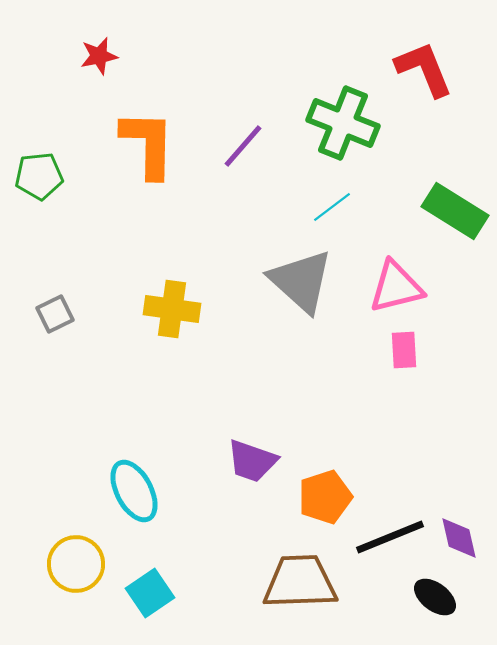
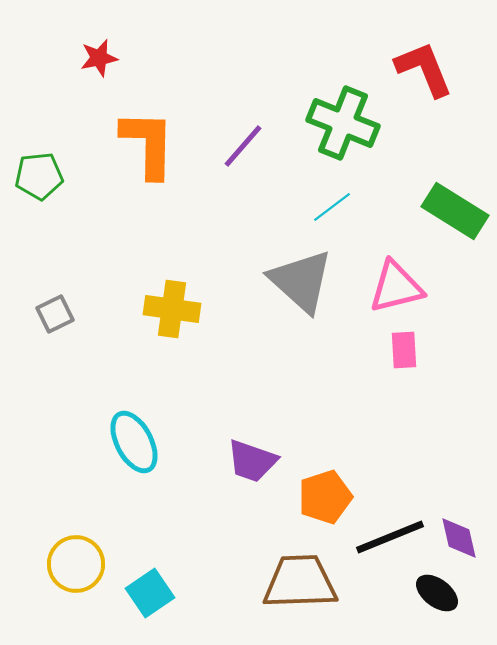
red star: moved 2 px down
cyan ellipse: moved 49 px up
black ellipse: moved 2 px right, 4 px up
